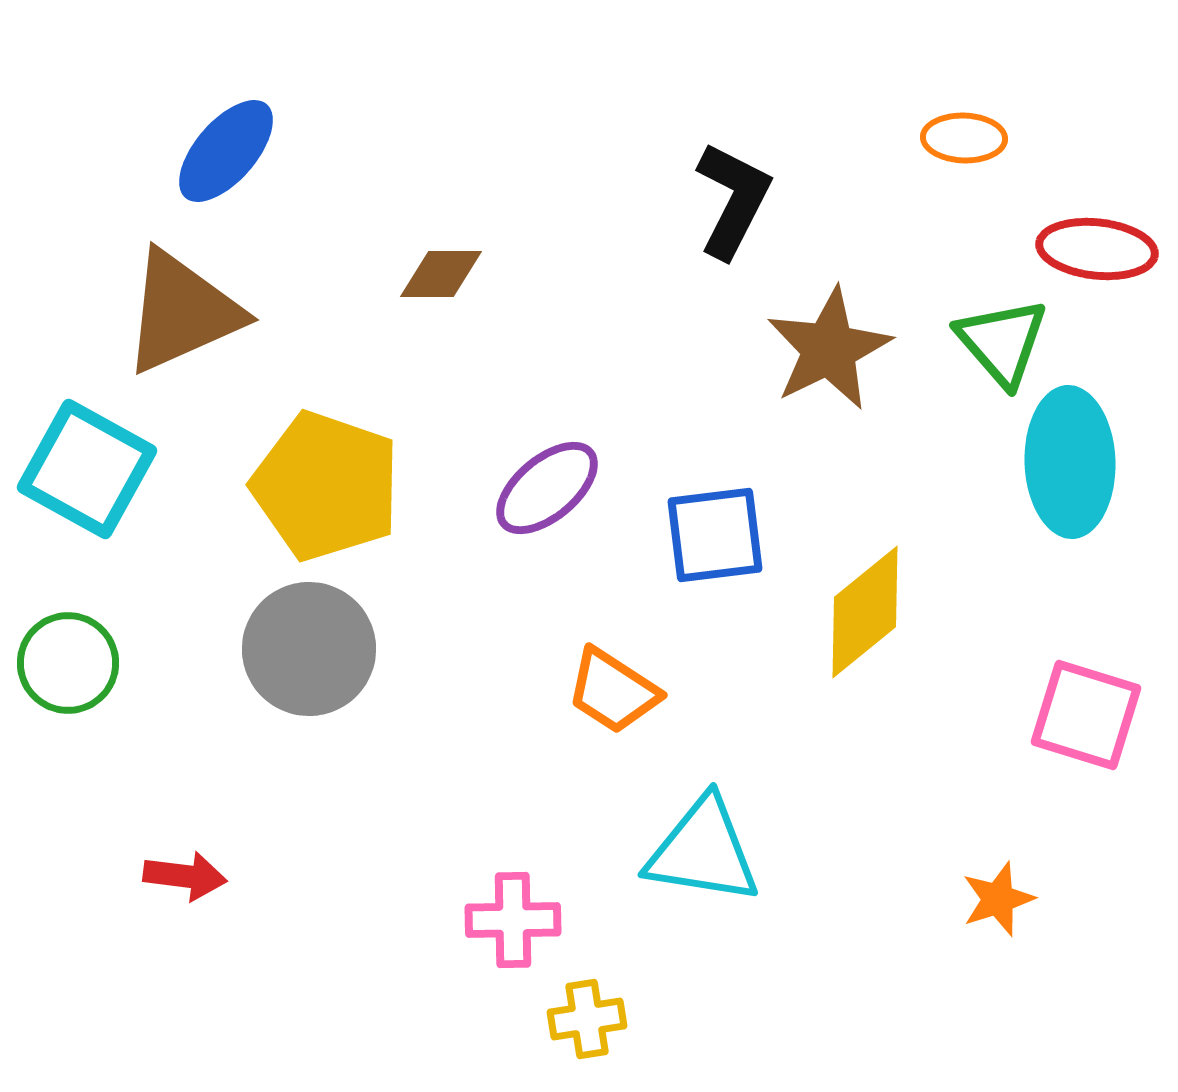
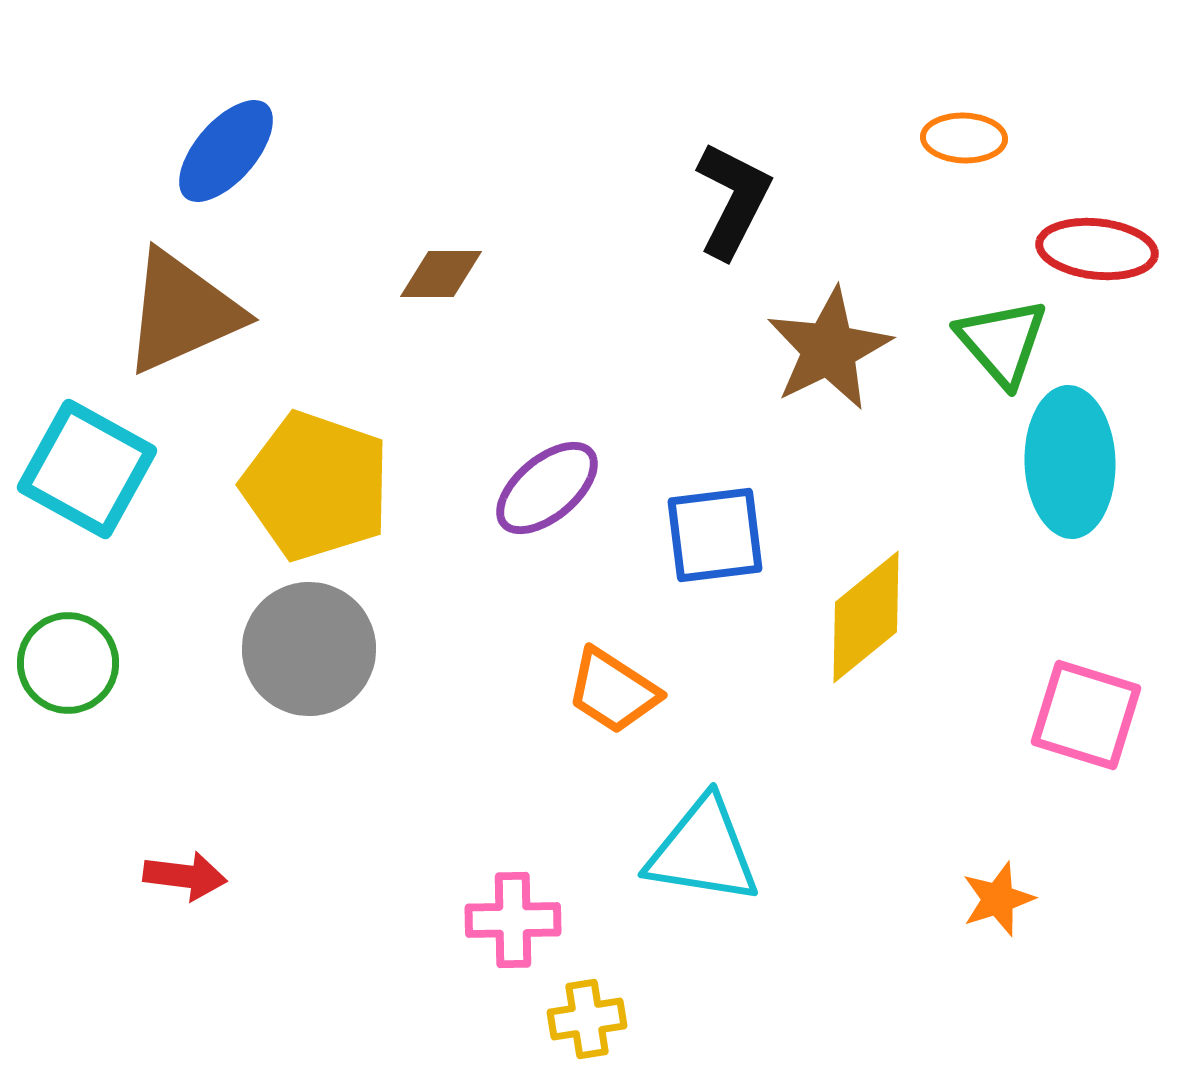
yellow pentagon: moved 10 px left
yellow diamond: moved 1 px right, 5 px down
